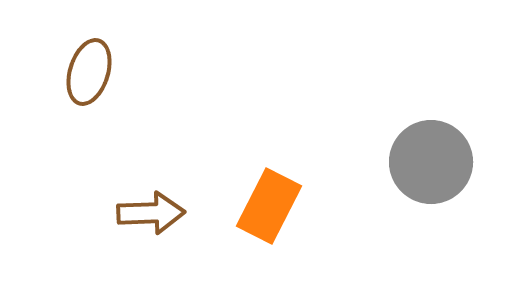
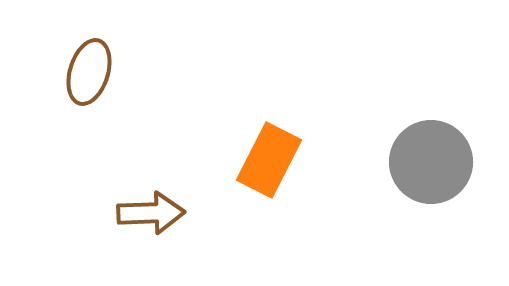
orange rectangle: moved 46 px up
